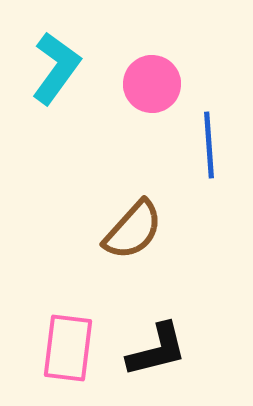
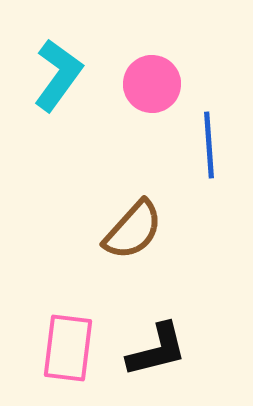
cyan L-shape: moved 2 px right, 7 px down
